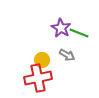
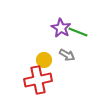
green line: moved 1 px left, 1 px up
yellow circle: moved 2 px right
red cross: moved 2 px down
